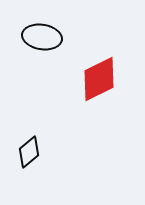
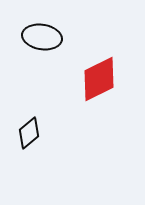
black diamond: moved 19 px up
